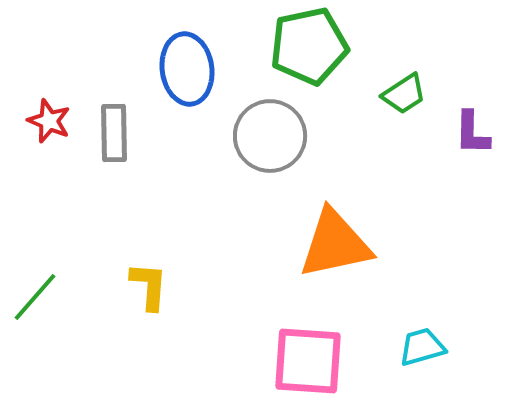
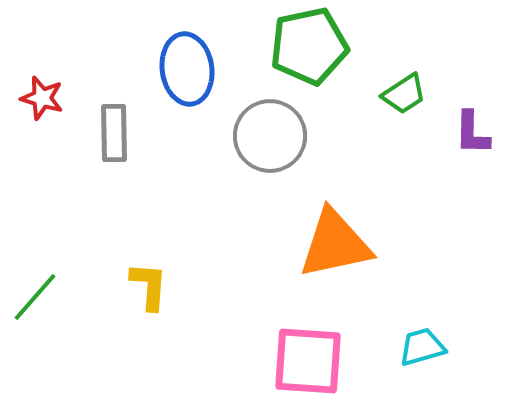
red star: moved 7 px left, 23 px up; rotated 6 degrees counterclockwise
